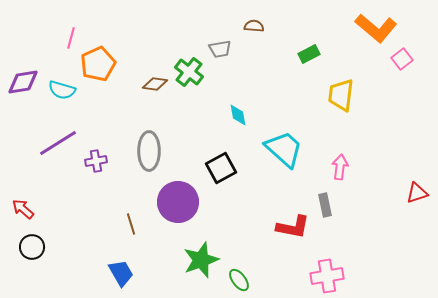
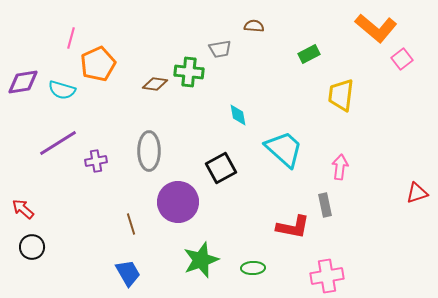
green cross: rotated 32 degrees counterclockwise
blue trapezoid: moved 7 px right
green ellipse: moved 14 px right, 12 px up; rotated 55 degrees counterclockwise
